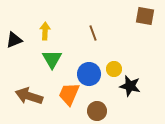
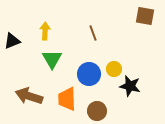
black triangle: moved 2 px left, 1 px down
orange trapezoid: moved 2 px left, 5 px down; rotated 25 degrees counterclockwise
